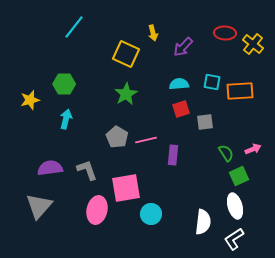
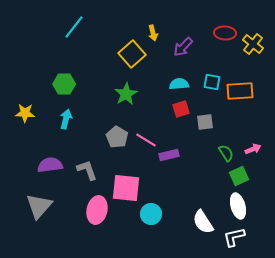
yellow square: moved 6 px right; rotated 24 degrees clockwise
yellow star: moved 5 px left, 13 px down; rotated 18 degrees clockwise
pink line: rotated 45 degrees clockwise
purple rectangle: moved 4 px left; rotated 72 degrees clockwise
purple semicircle: moved 3 px up
pink square: rotated 16 degrees clockwise
white ellipse: moved 3 px right
white semicircle: rotated 140 degrees clockwise
white L-shape: moved 2 px up; rotated 20 degrees clockwise
